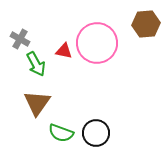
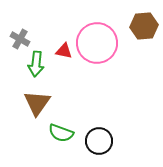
brown hexagon: moved 2 px left, 2 px down
green arrow: rotated 35 degrees clockwise
black circle: moved 3 px right, 8 px down
